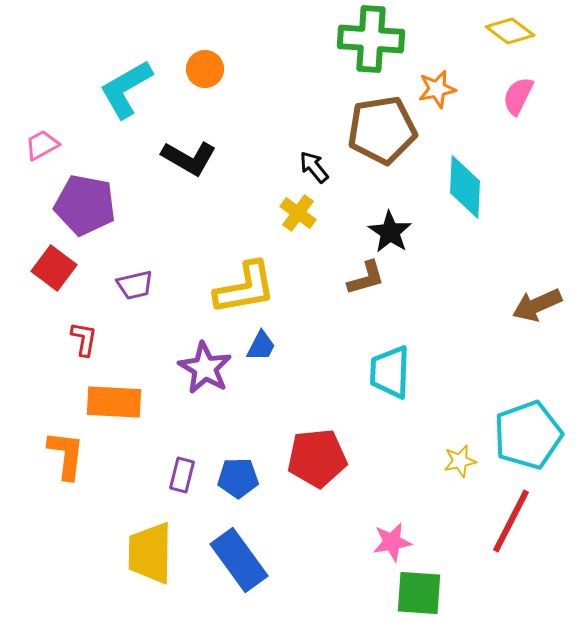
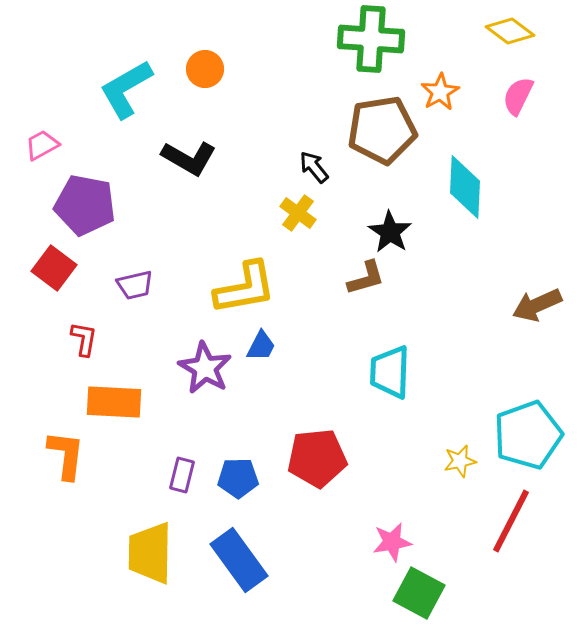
orange star: moved 3 px right, 3 px down; rotated 18 degrees counterclockwise
green square: rotated 24 degrees clockwise
